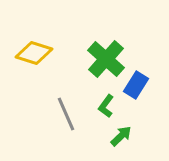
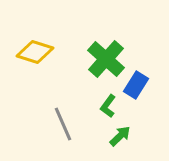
yellow diamond: moved 1 px right, 1 px up
green L-shape: moved 2 px right
gray line: moved 3 px left, 10 px down
green arrow: moved 1 px left
